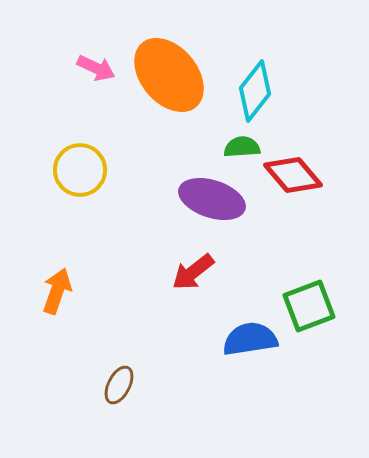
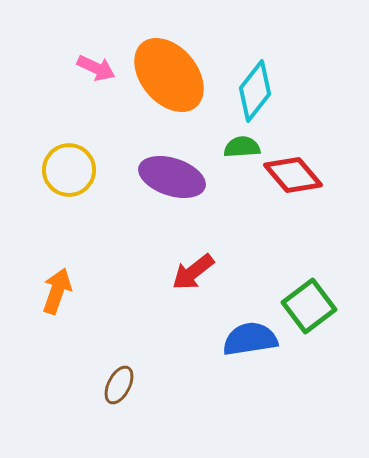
yellow circle: moved 11 px left
purple ellipse: moved 40 px left, 22 px up
green square: rotated 16 degrees counterclockwise
